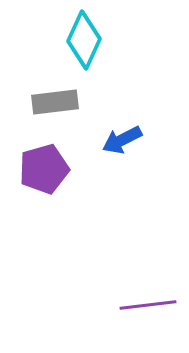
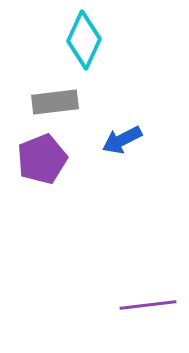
purple pentagon: moved 2 px left, 10 px up; rotated 6 degrees counterclockwise
